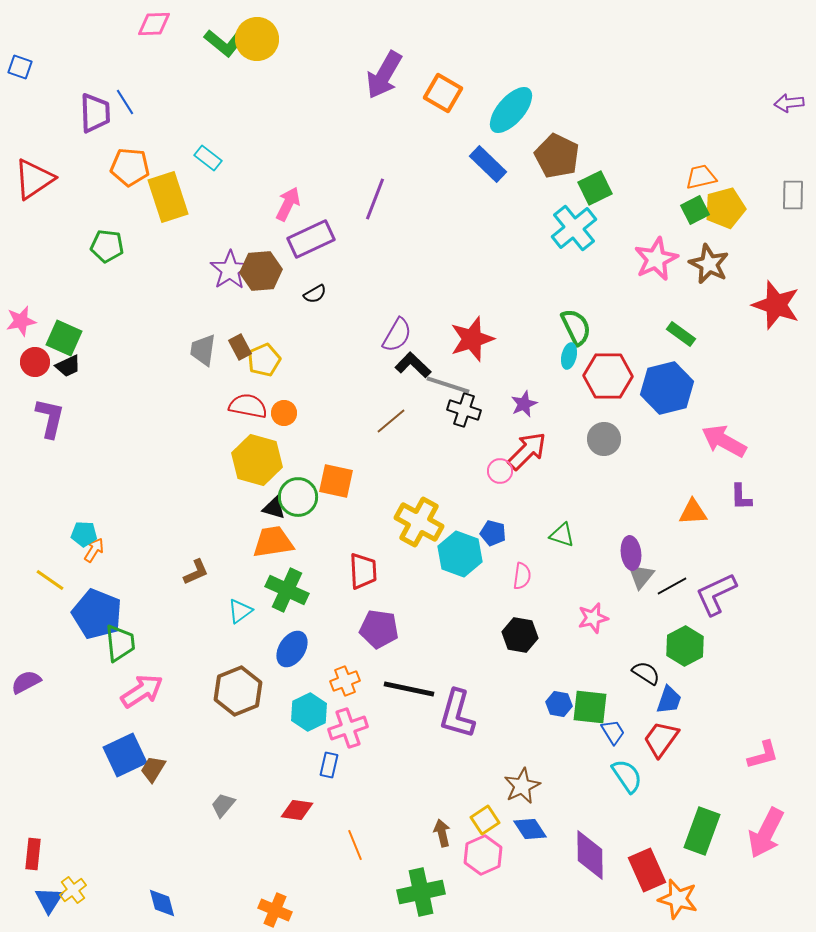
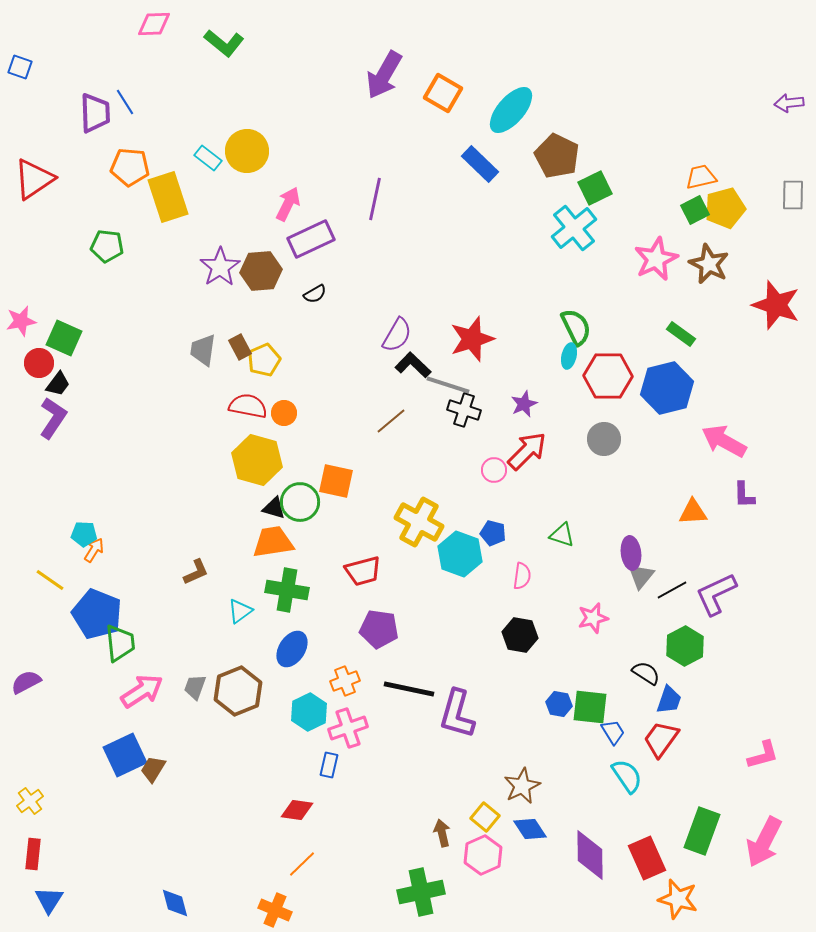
yellow circle at (257, 39): moved 10 px left, 112 px down
blue rectangle at (488, 164): moved 8 px left
purple line at (375, 199): rotated 9 degrees counterclockwise
purple star at (230, 270): moved 10 px left, 3 px up
red circle at (35, 362): moved 4 px right, 1 px down
black trapezoid at (68, 366): moved 10 px left, 18 px down; rotated 28 degrees counterclockwise
purple L-shape at (50, 418): moved 3 px right; rotated 21 degrees clockwise
pink circle at (500, 471): moved 6 px left, 1 px up
green circle at (298, 497): moved 2 px right, 5 px down
purple L-shape at (741, 497): moved 3 px right, 2 px up
red trapezoid at (363, 571): rotated 78 degrees clockwise
black line at (672, 586): moved 4 px down
green cross at (287, 590): rotated 15 degrees counterclockwise
gray trapezoid at (223, 805): moved 28 px left, 118 px up; rotated 20 degrees counterclockwise
yellow square at (485, 820): moved 3 px up; rotated 16 degrees counterclockwise
pink arrow at (766, 833): moved 2 px left, 9 px down
orange line at (355, 845): moved 53 px left, 19 px down; rotated 68 degrees clockwise
red rectangle at (647, 870): moved 12 px up
yellow cross at (73, 890): moved 43 px left, 89 px up
blue diamond at (162, 903): moved 13 px right
